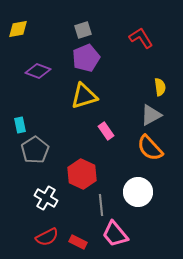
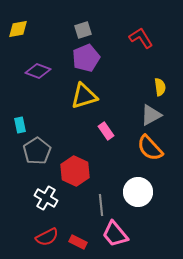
gray pentagon: moved 2 px right, 1 px down
red hexagon: moved 7 px left, 3 px up
